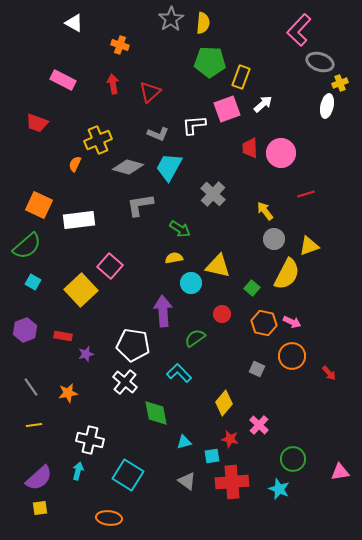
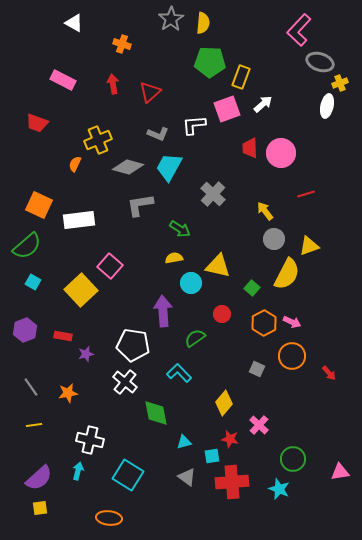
orange cross at (120, 45): moved 2 px right, 1 px up
orange hexagon at (264, 323): rotated 20 degrees clockwise
gray triangle at (187, 481): moved 4 px up
